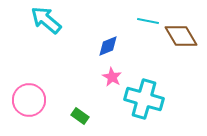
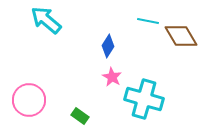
blue diamond: rotated 35 degrees counterclockwise
